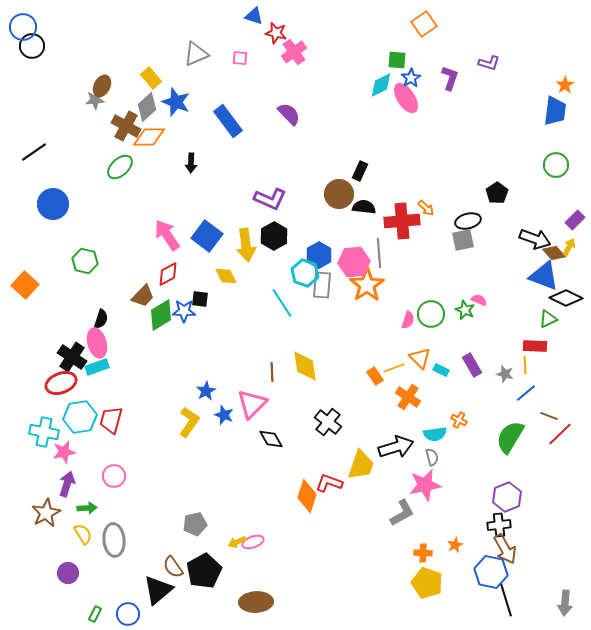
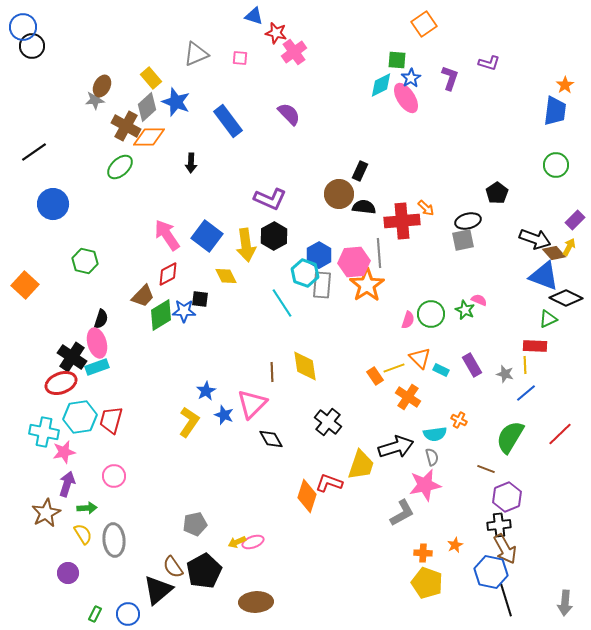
brown line at (549, 416): moved 63 px left, 53 px down
